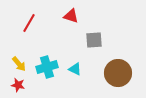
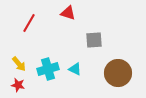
red triangle: moved 3 px left, 3 px up
cyan cross: moved 1 px right, 2 px down
